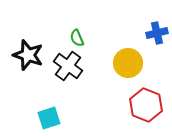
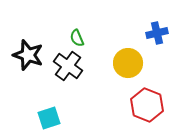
red hexagon: moved 1 px right
